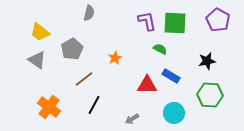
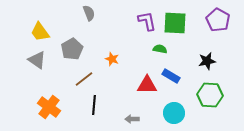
gray semicircle: rotated 35 degrees counterclockwise
yellow trapezoid: rotated 15 degrees clockwise
green semicircle: rotated 16 degrees counterclockwise
orange star: moved 3 px left, 1 px down; rotated 24 degrees counterclockwise
black line: rotated 24 degrees counterclockwise
gray arrow: rotated 32 degrees clockwise
